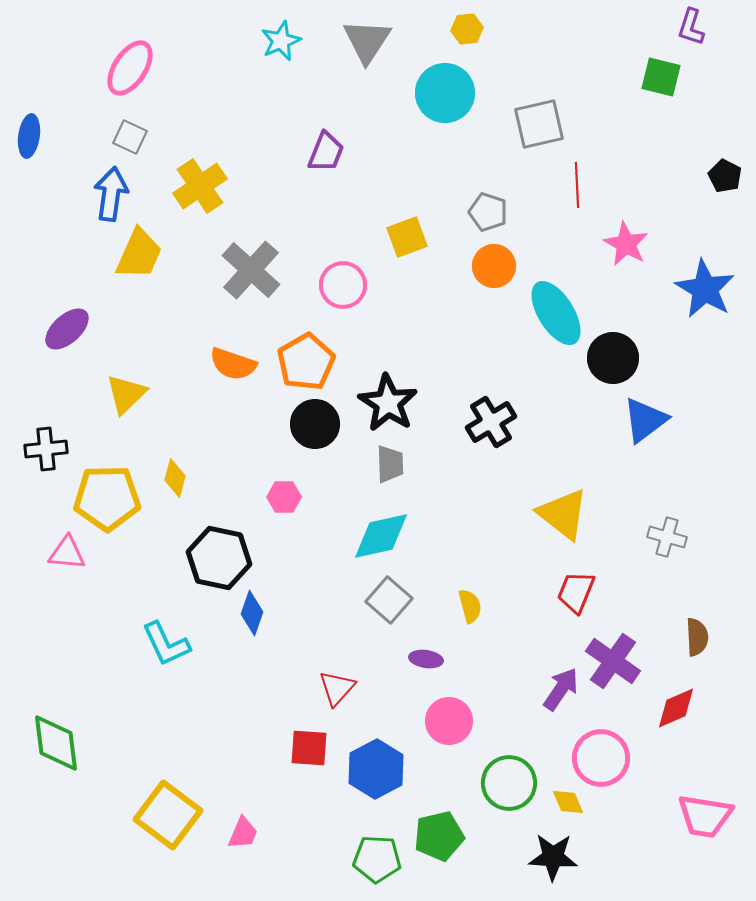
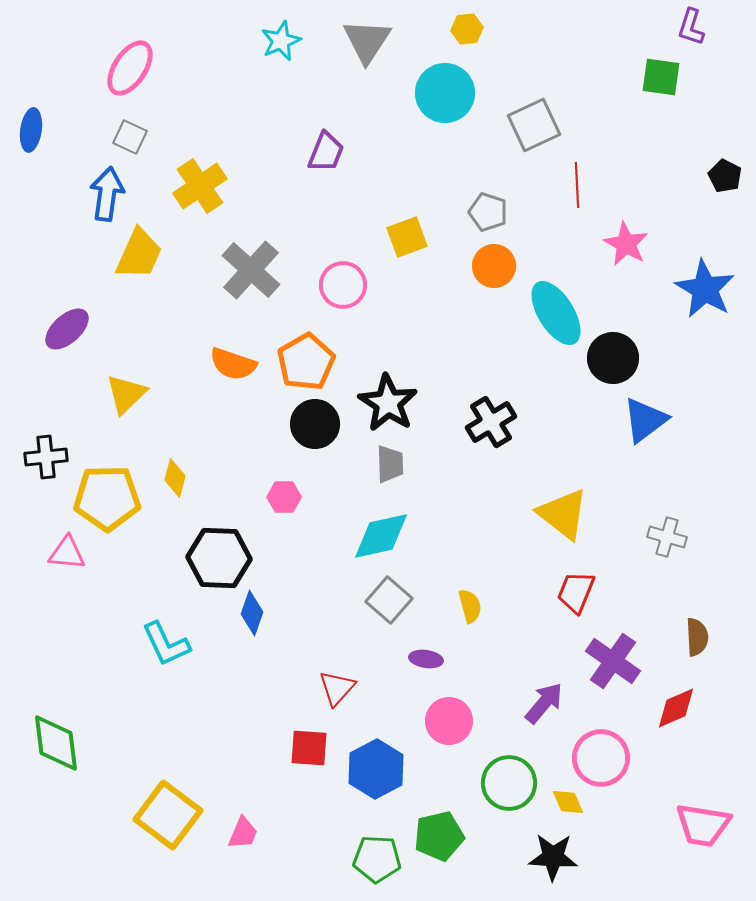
green square at (661, 77): rotated 6 degrees counterclockwise
gray square at (539, 124): moved 5 px left, 1 px down; rotated 12 degrees counterclockwise
blue ellipse at (29, 136): moved 2 px right, 6 px up
blue arrow at (111, 194): moved 4 px left
black cross at (46, 449): moved 8 px down
black hexagon at (219, 558): rotated 10 degrees counterclockwise
purple arrow at (561, 689): moved 17 px left, 14 px down; rotated 6 degrees clockwise
pink trapezoid at (705, 816): moved 2 px left, 9 px down
